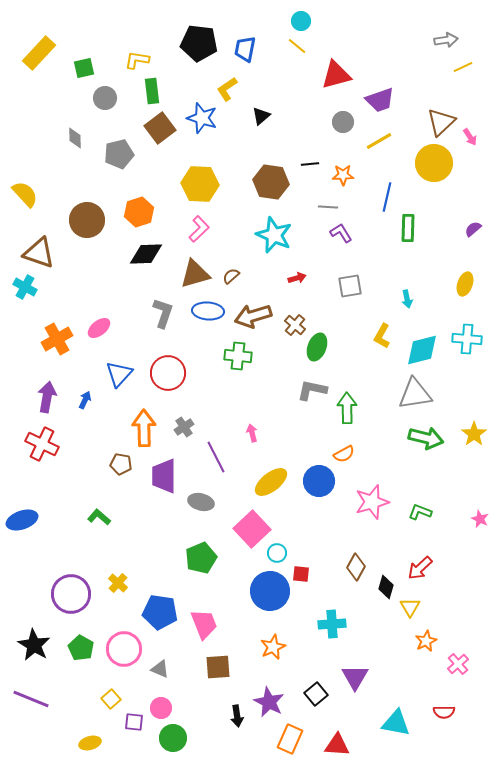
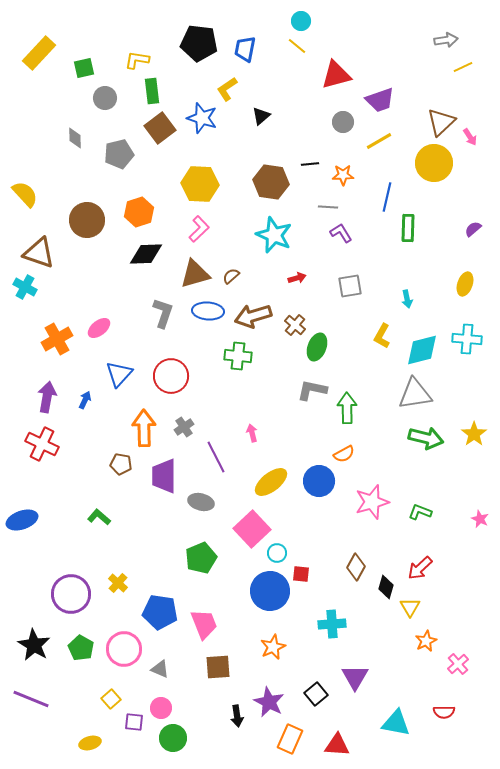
red circle at (168, 373): moved 3 px right, 3 px down
